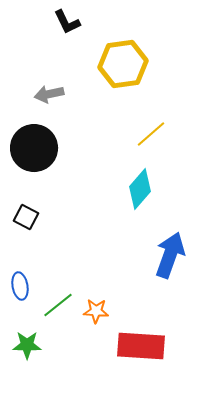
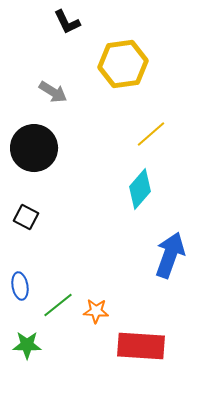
gray arrow: moved 4 px right, 2 px up; rotated 136 degrees counterclockwise
